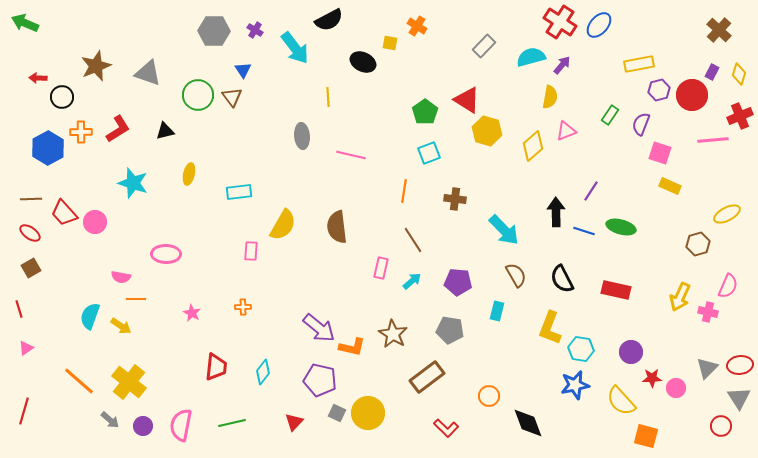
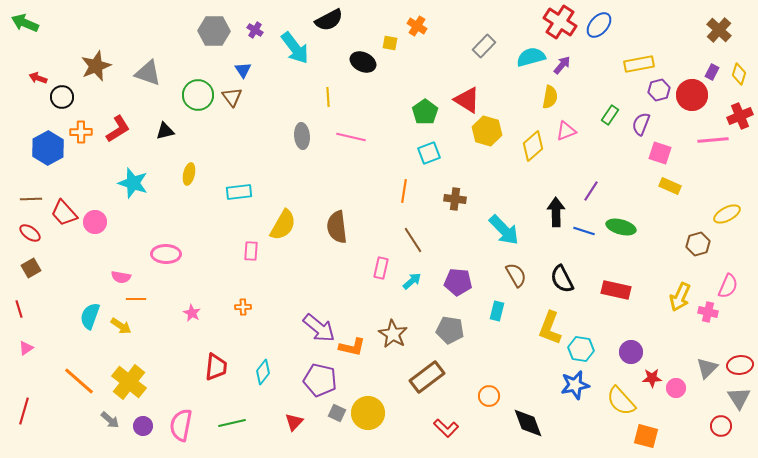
red arrow at (38, 78): rotated 18 degrees clockwise
pink line at (351, 155): moved 18 px up
